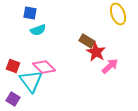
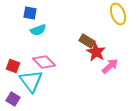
pink diamond: moved 5 px up
